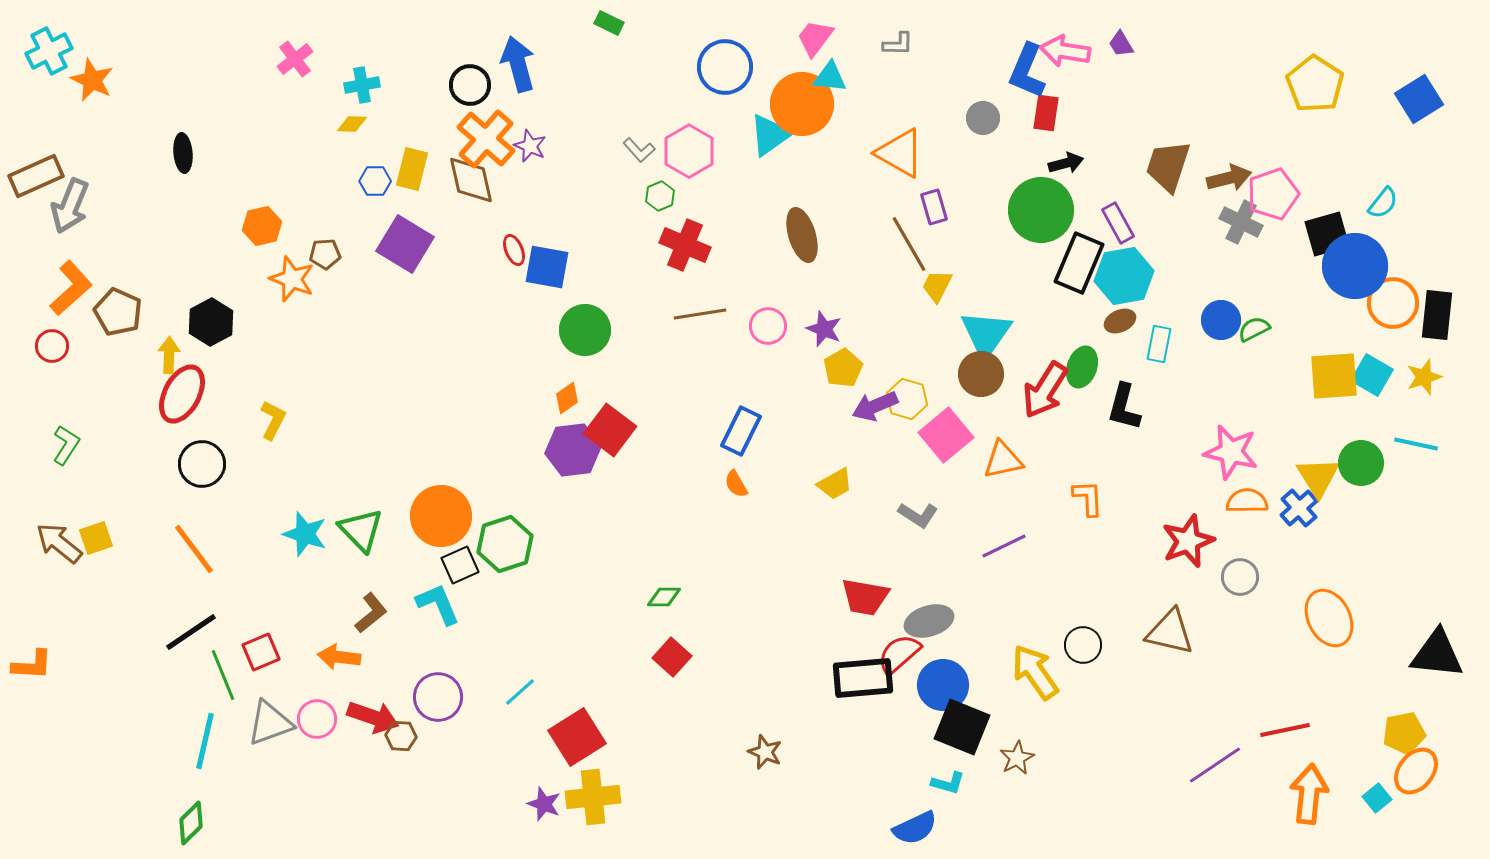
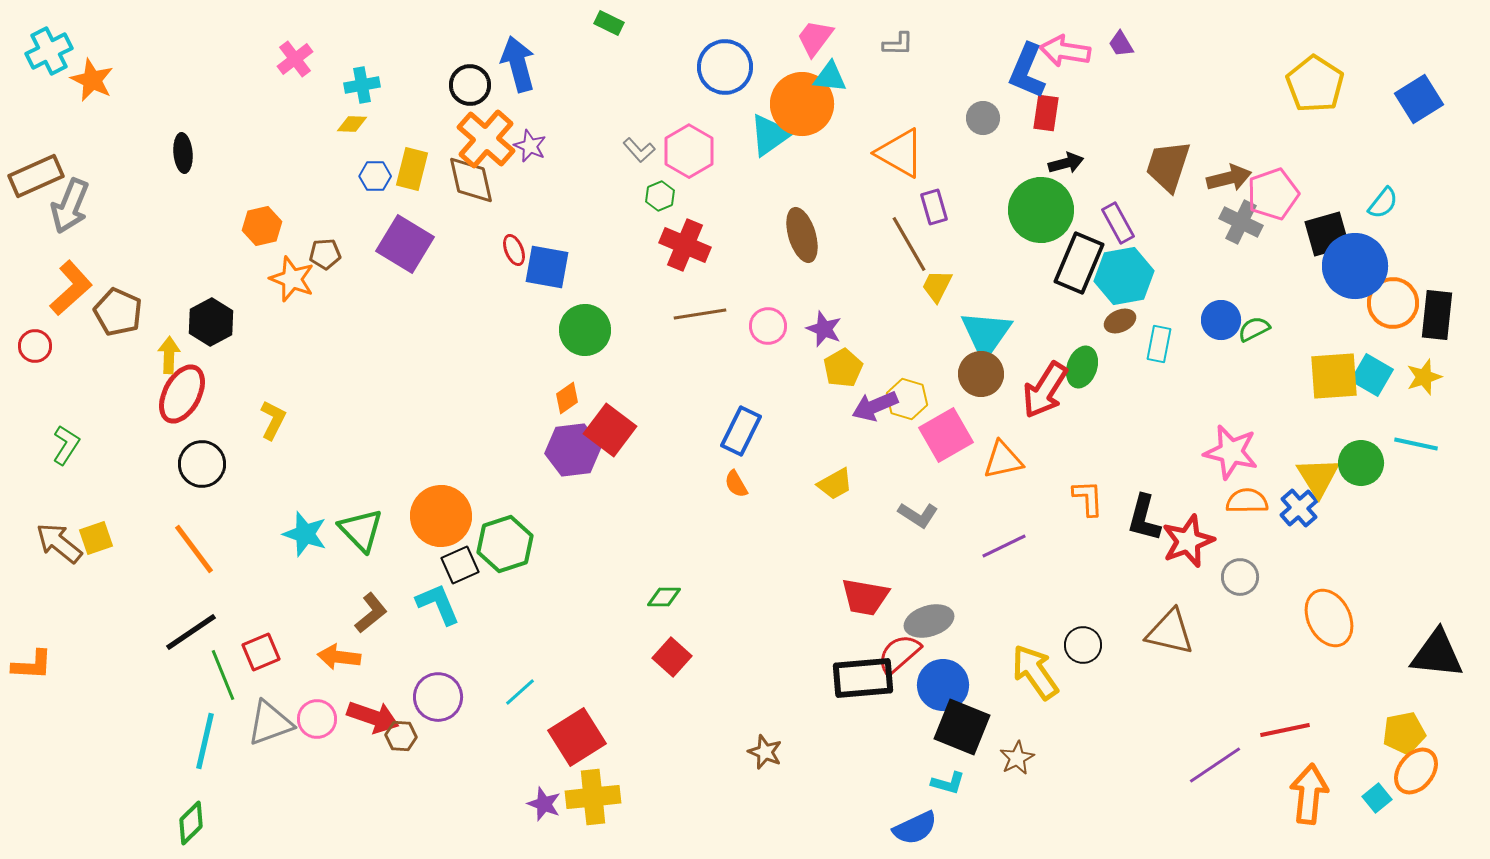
blue hexagon at (375, 181): moved 5 px up
red circle at (52, 346): moved 17 px left
black L-shape at (1124, 407): moved 20 px right, 111 px down
pink square at (946, 435): rotated 10 degrees clockwise
